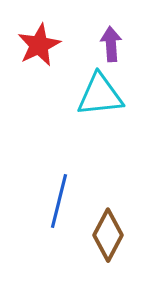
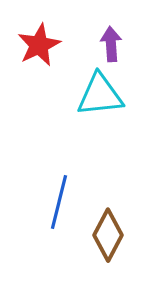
blue line: moved 1 px down
